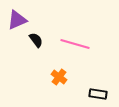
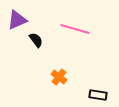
pink line: moved 15 px up
black rectangle: moved 1 px down
